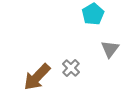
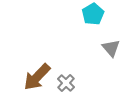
gray triangle: moved 1 px right, 1 px up; rotated 18 degrees counterclockwise
gray cross: moved 5 px left, 15 px down
